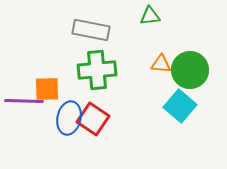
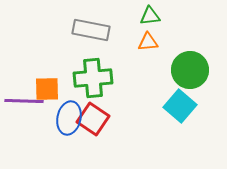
orange triangle: moved 13 px left, 22 px up; rotated 10 degrees counterclockwise
green cross: moved 4 px left, 8 px down
